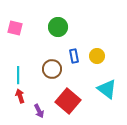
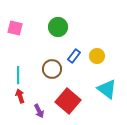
blue rectangle: rotated 48 degrees clockwise
